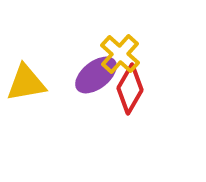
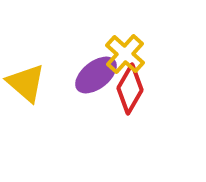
yellow cross: moved 5 px right
yellow triangle: rotated 51 degrees clockwise
